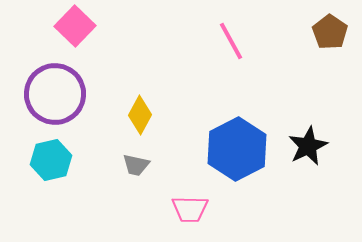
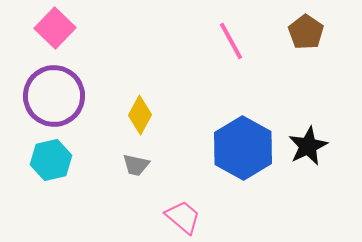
pink square: moved 20 px left, 2 px down
brown pentagon: moved 24 px left
purple circle: moved 1 px left, 2 px down
blue hexagon: moved 6 px right, 1 px up; rotated 4 degrees counterclockwise
pink trapezoid: moved 7 px left, 8 px down; rotated 141 degrees counterclockwise
